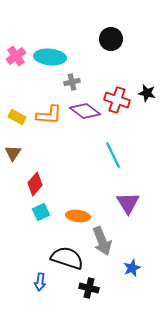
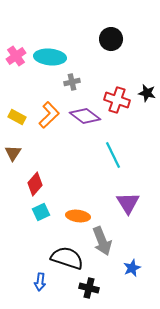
purple diamond: moved 5 px down
orange L-shape: rotated 48 degrees counterclockwise
